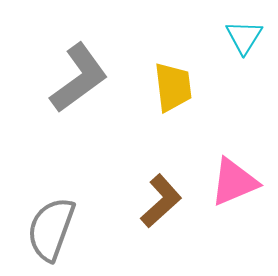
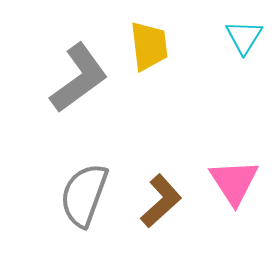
yellow trapezoid: moved 24 px left, 41 px up
pink triangle: rotated 40 degrees counterclockwise
gray semicircle: moved 33 px right, 34 px up
